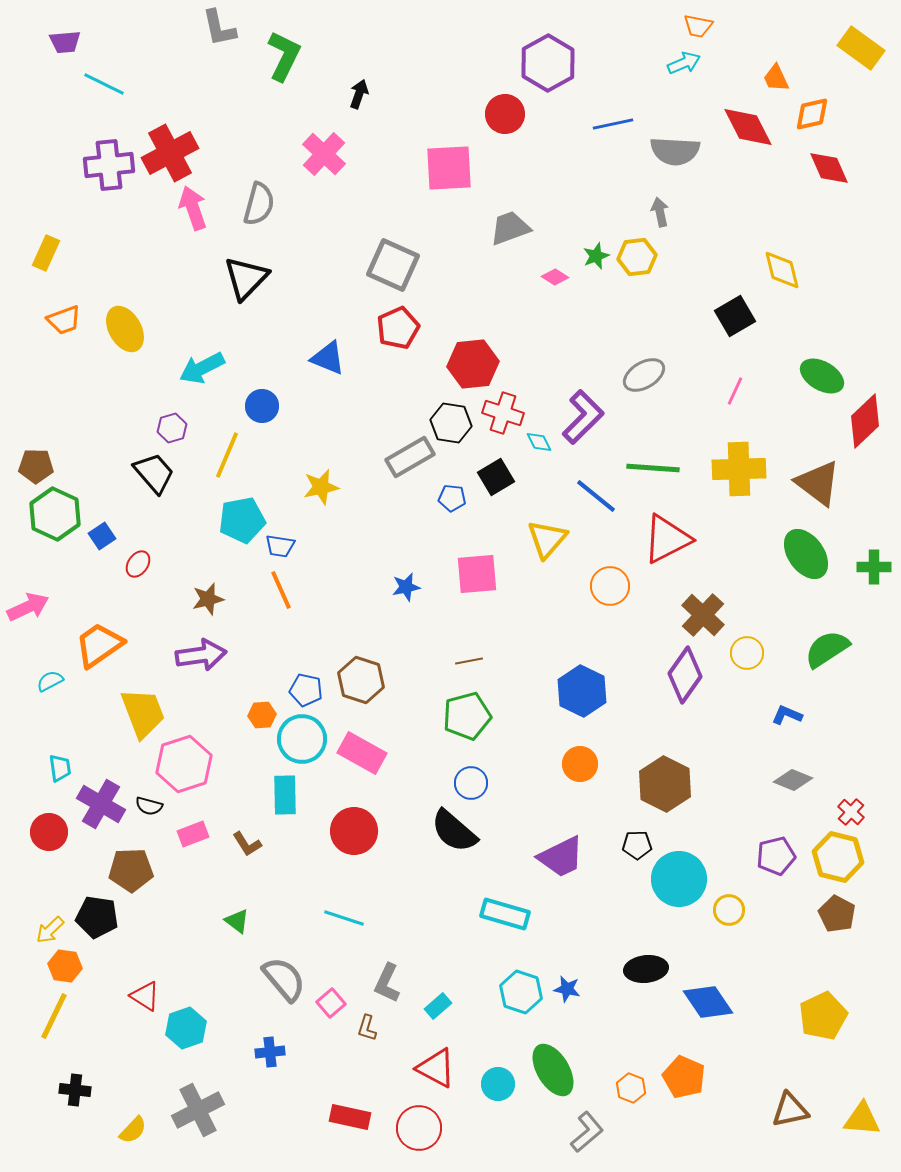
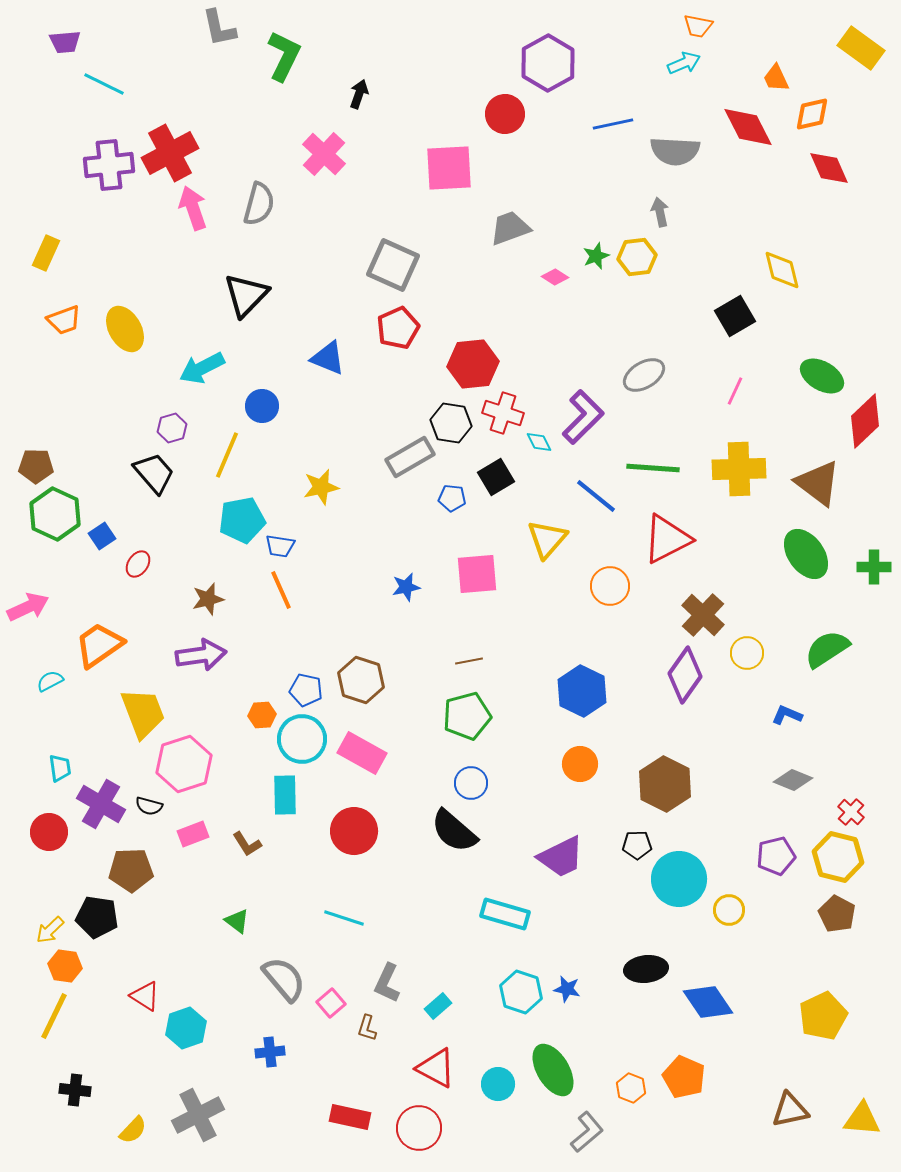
black triangle at (246, 278): moved 17 px down
gray cross at (198, 1110): moved 5 px down
